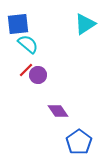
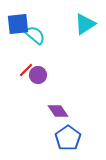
cyan semicircle: moved 7 px right, 9 px up
blue pentagon: moved 11 px left, 4 px up
